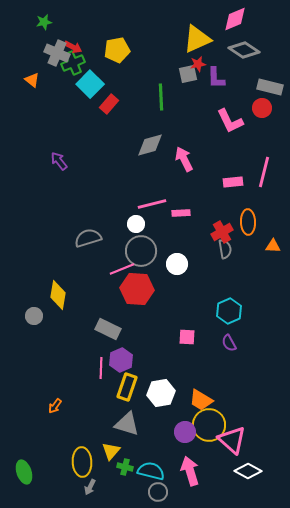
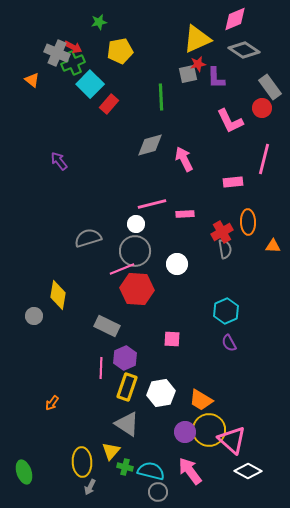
green star at (44, 22): moved 55 px right
yellow pentagon at (117, 50): moved 3 px right, 1 px down
gray rectangle at (270, 87): rotated 40 degrees clockwise
pink line at (264, 172): moved 13 px up
pink rectangle at (181, 213): moved 4 px right, 1 px down
gray circle at (141, 251): moved 6 px left
cyan hexagon at (229, 311): moved 3 px left
gray rectangle at (108, 329): moved 1 px left, 3 px up
pink square at (187, 337): moved 15 px left, 2 px down
purple hexagon at (121, 360): moved 4 px right, 2 px up
orange arrow at (55, 406): moved 3 px left, 3 px up
gray triangle at (127, 424): rotated 16 degrees clockwise
yellow circle at (209, 425): moved 5 px down
pink arrow at (190, 471): rotated 20 degrees counterclockwise
